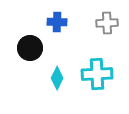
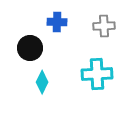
gray cross: moved 3 px left, 3 px down
cyan diamond: moved 15 px left, 4 px down
